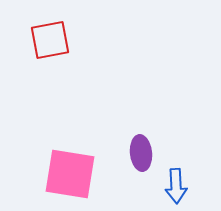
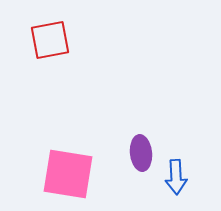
pink square: moved 2 px left
blue arrow: moved 9 px up
